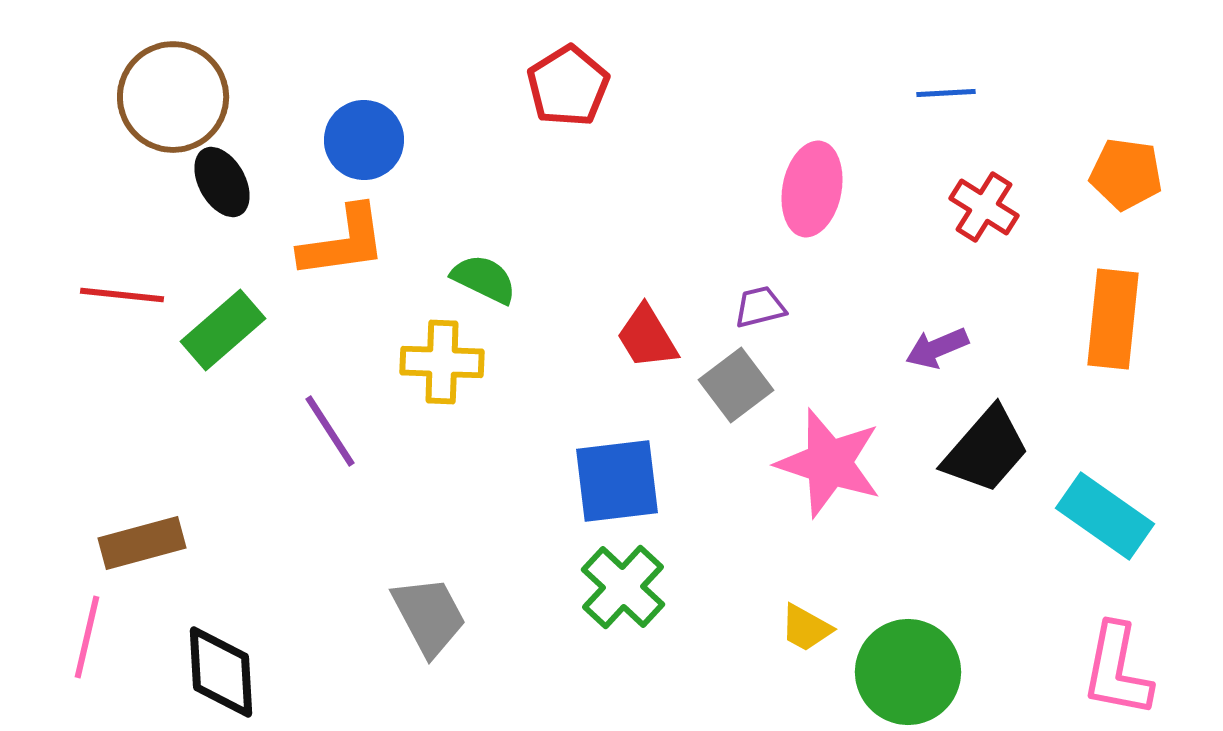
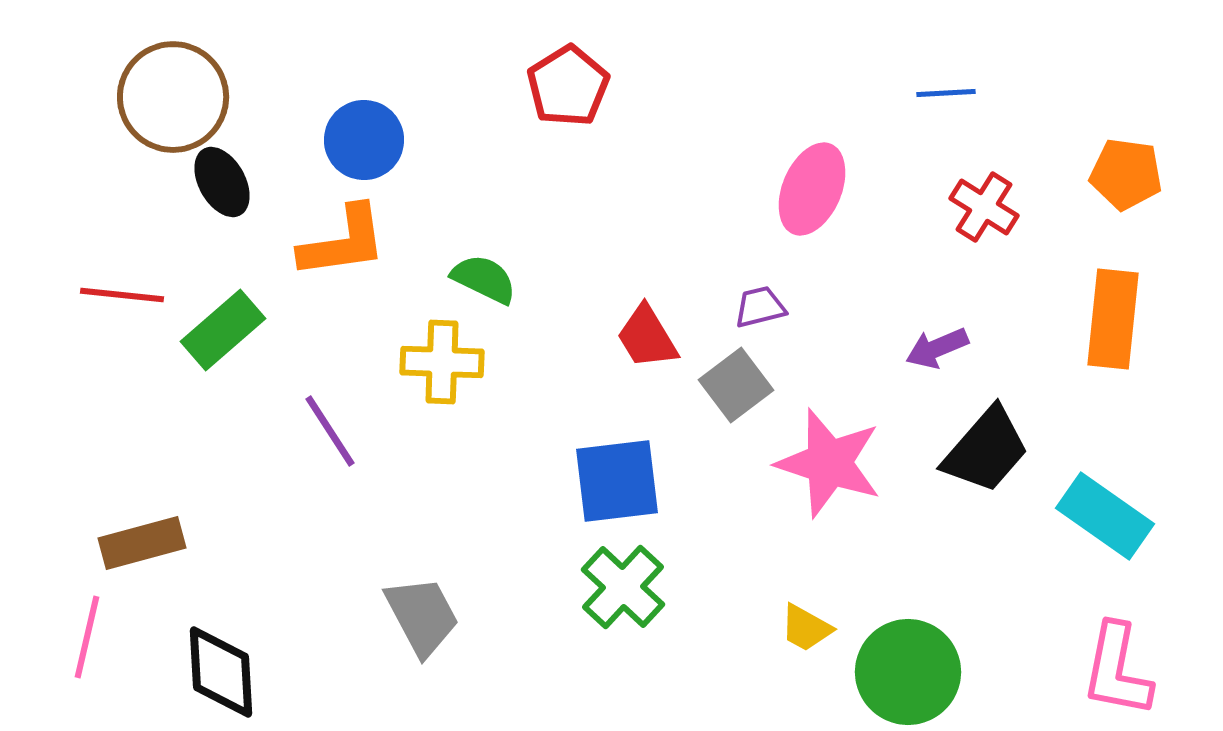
pink ellipse: rotated 12 degrees clockwise
gray trapezoid: moved 7 px left
